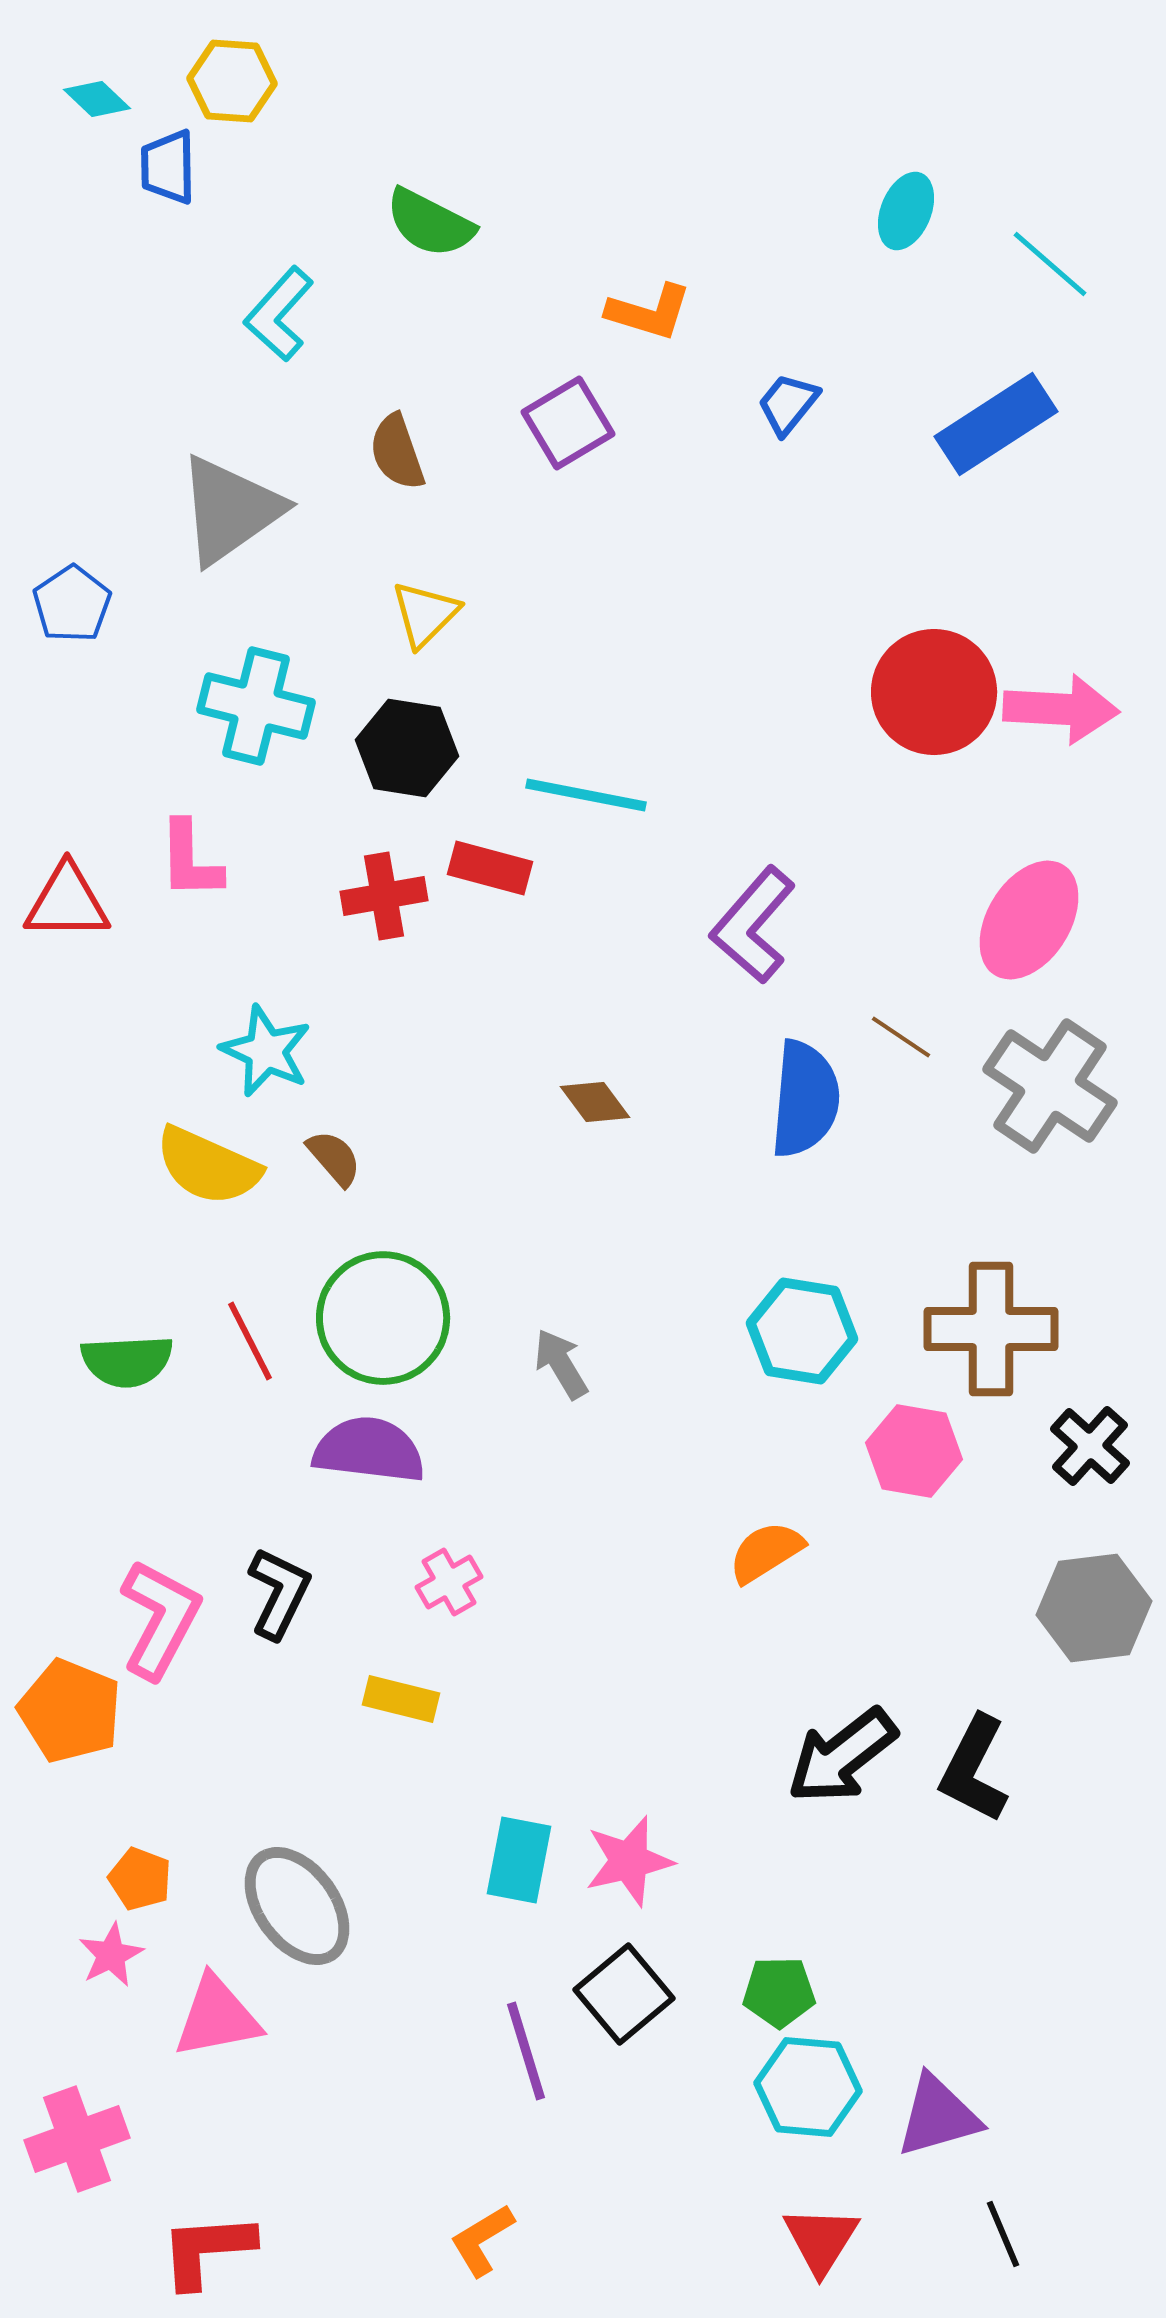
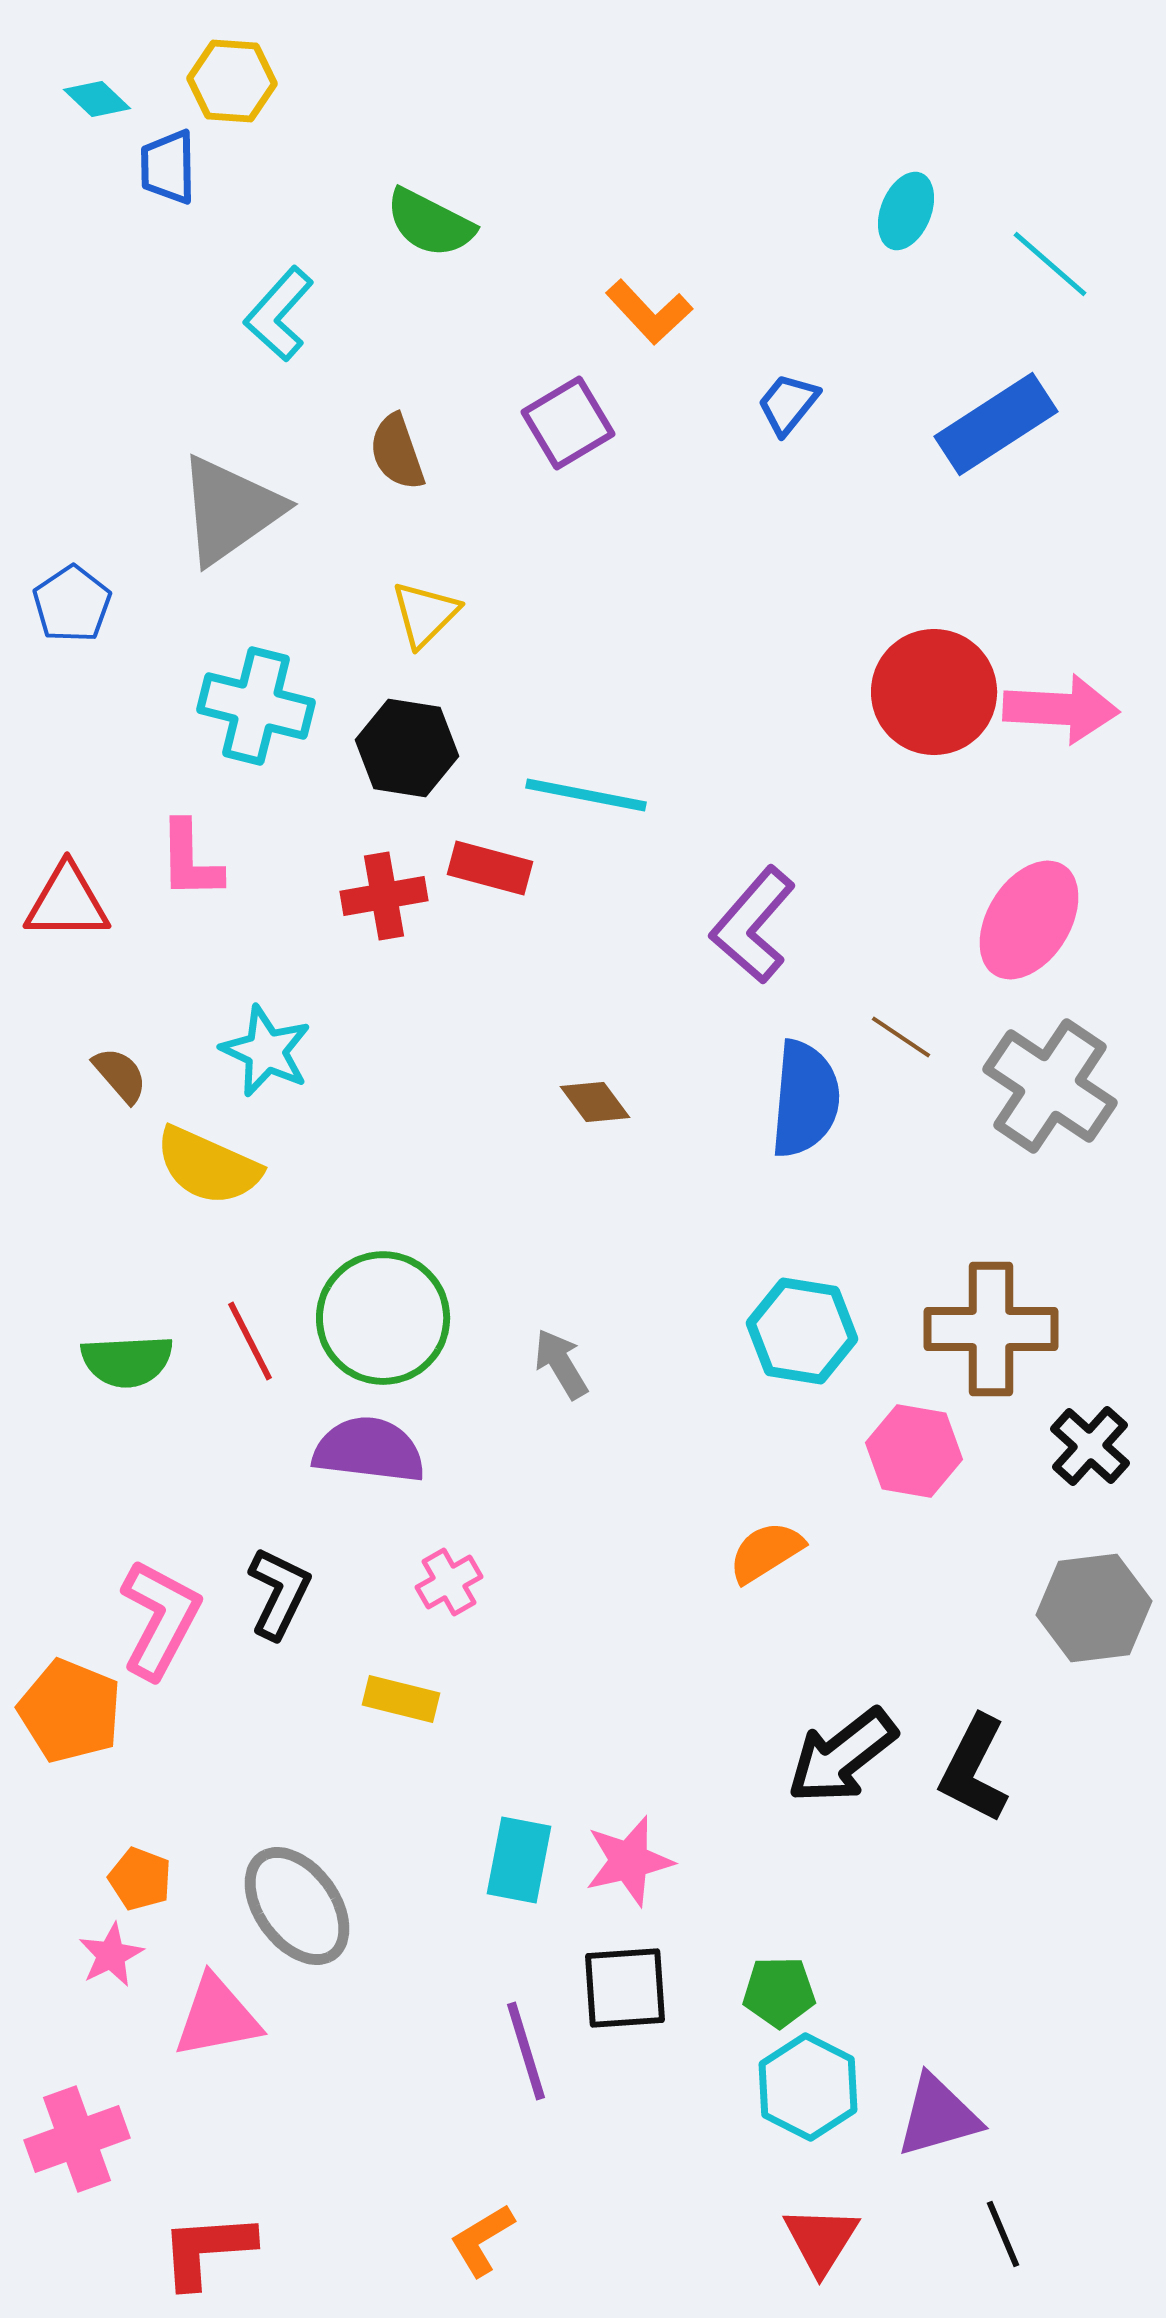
orange L-shape at (649, 312): rotated 30 degrees clockwise
brown semicircle at (334, 1158): moved 214 px left, 83 px up
black square at (624, 1994): moved 1 px right, 6 px up; rotated 36 degrees clockwise
cyan hexagon at (808, 2087): rotated 22 degrees clockwise
